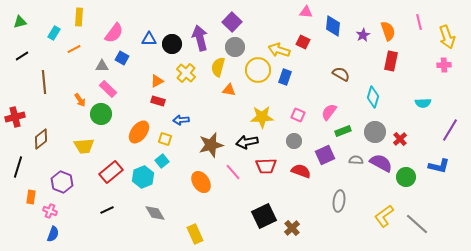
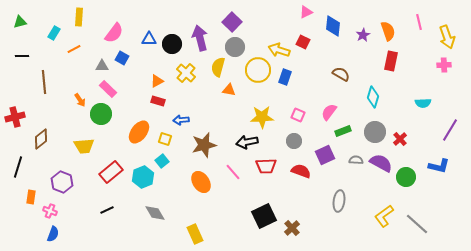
pink triangle at (306, 12): rotated 32 degrees counterclockwise
black line at (22, 56): rotated 32 degrees clockwise
brown star at (211, 145): moved 7 px left
